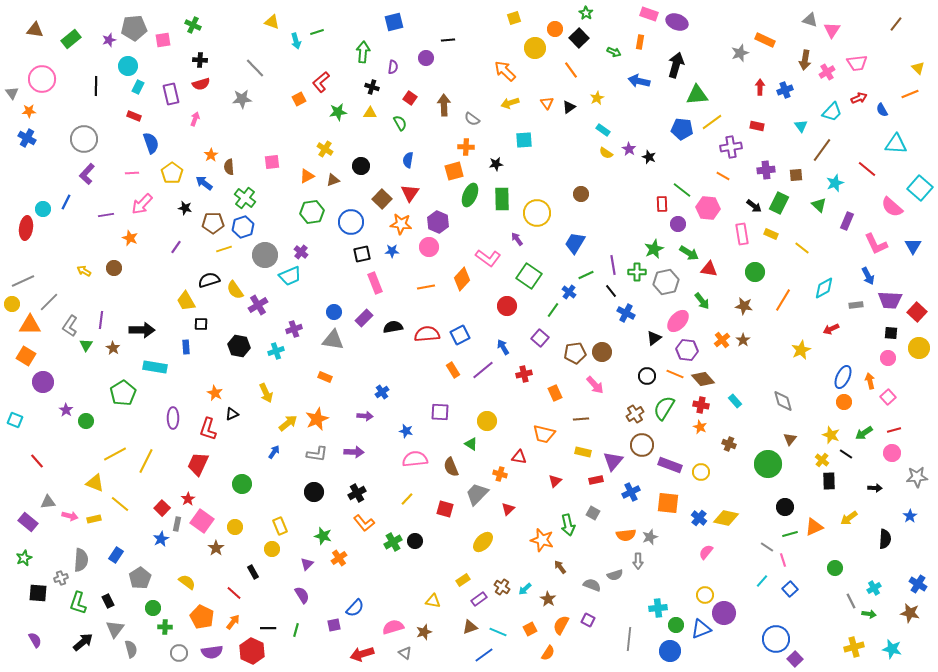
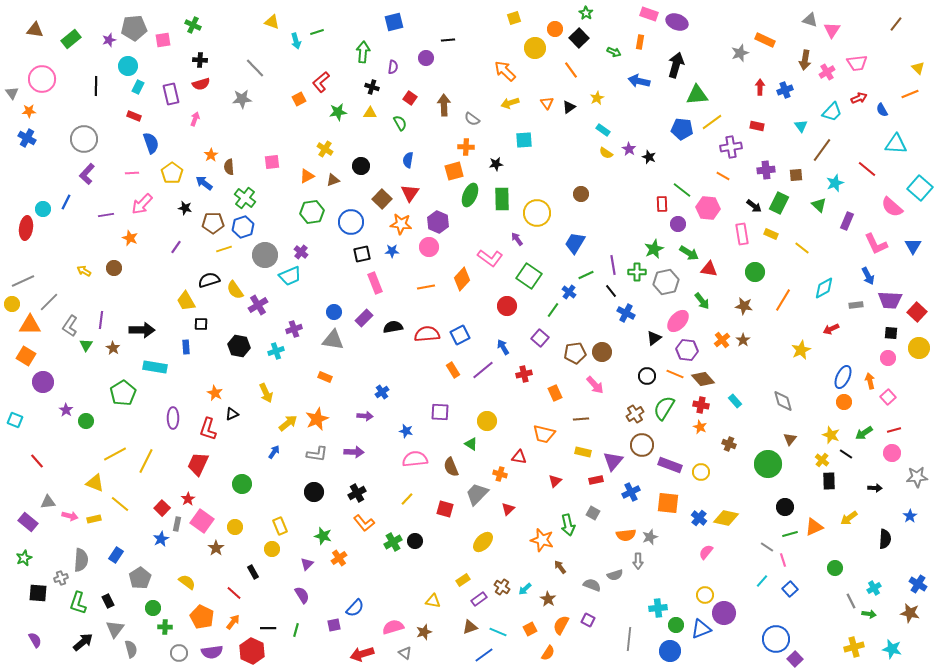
pink L-shape at (488, 258): moved 2 px right
